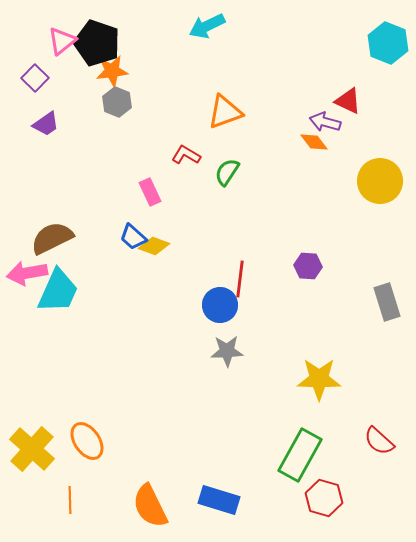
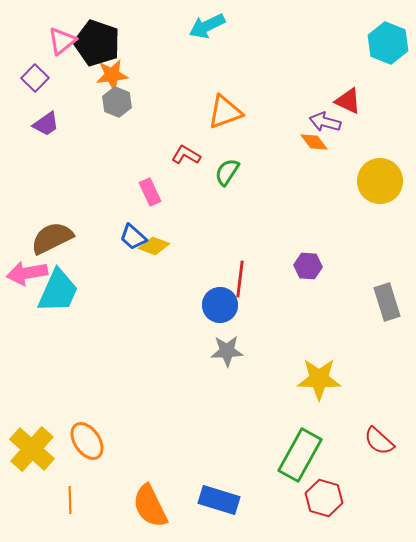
orange star: moved 4 px down
